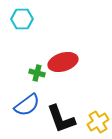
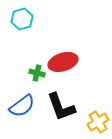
cyan hexagon: rotated 15 degrees counterclockwise
blue semicircle: moved 5 px left, 1 px down
black L-shape: moved 12 px up
